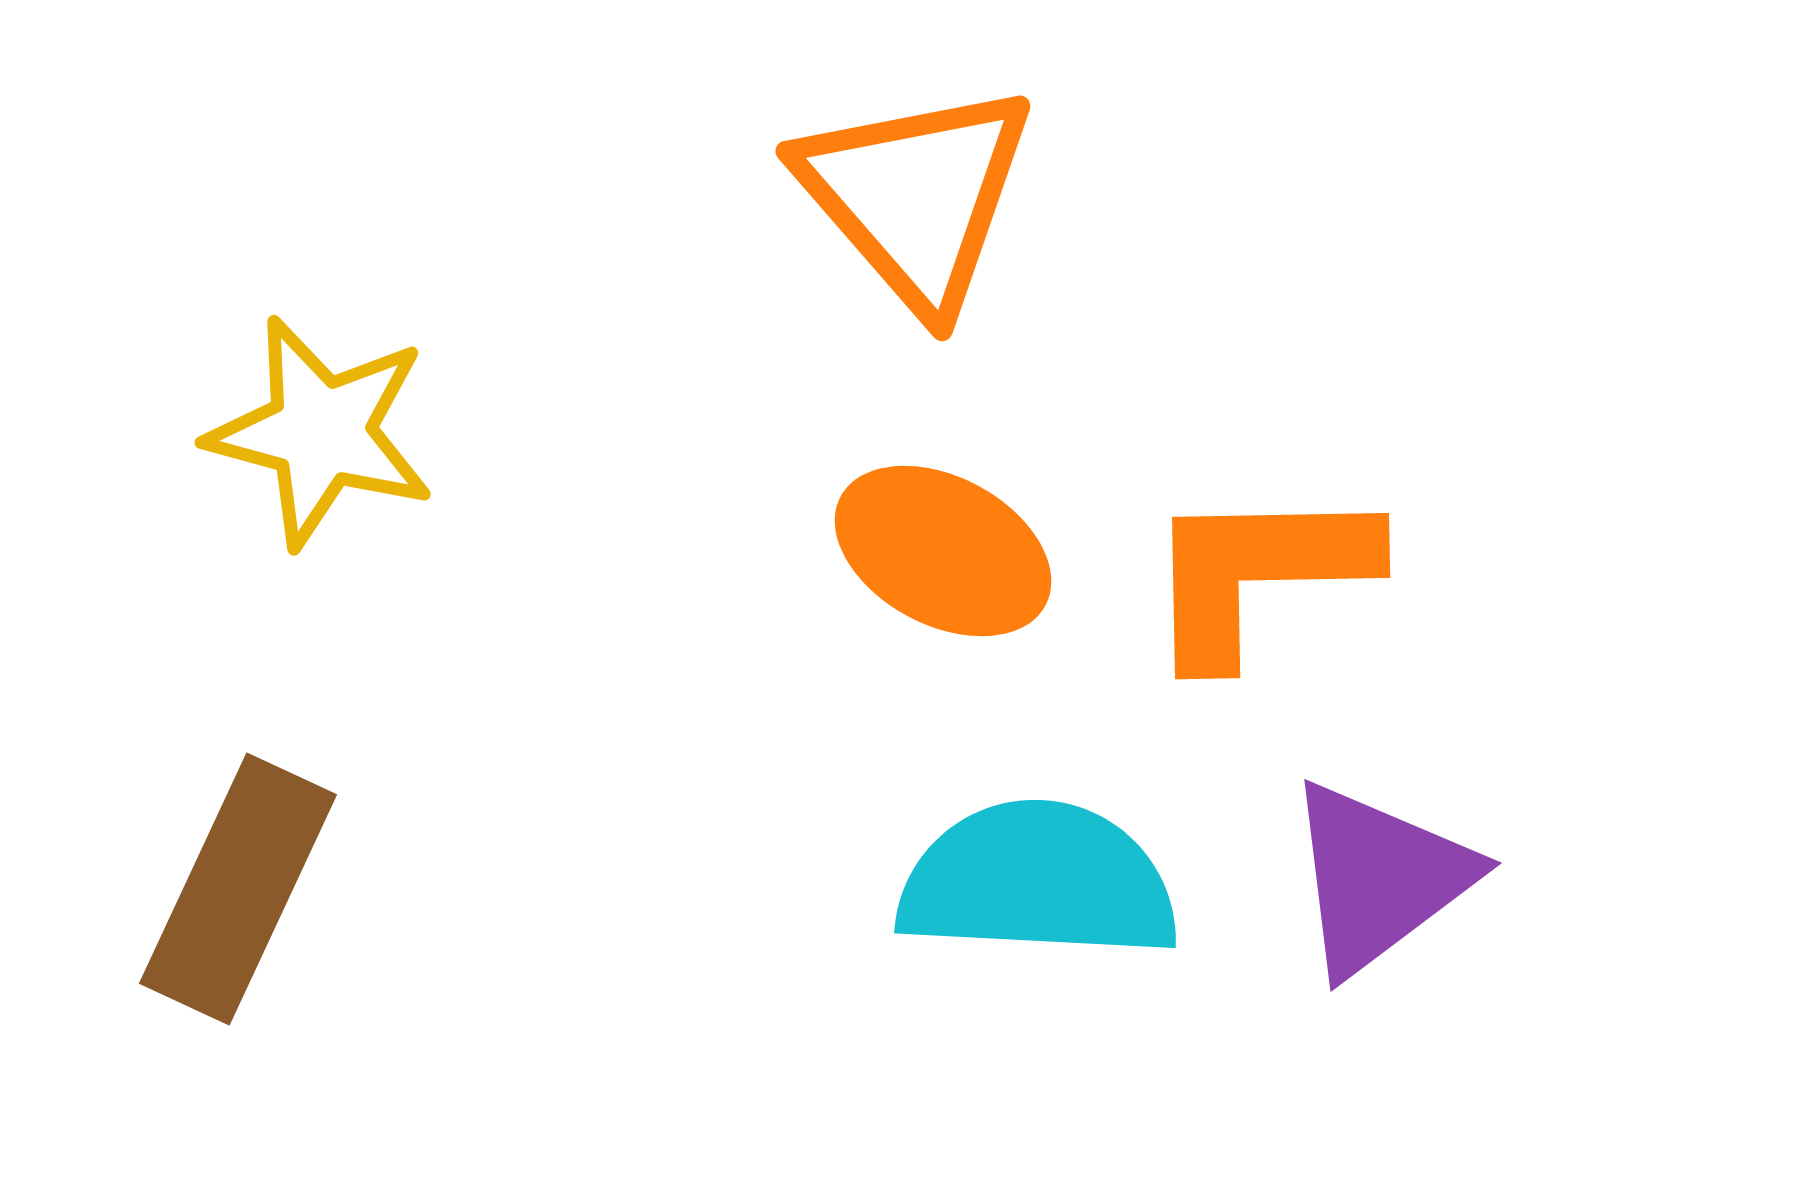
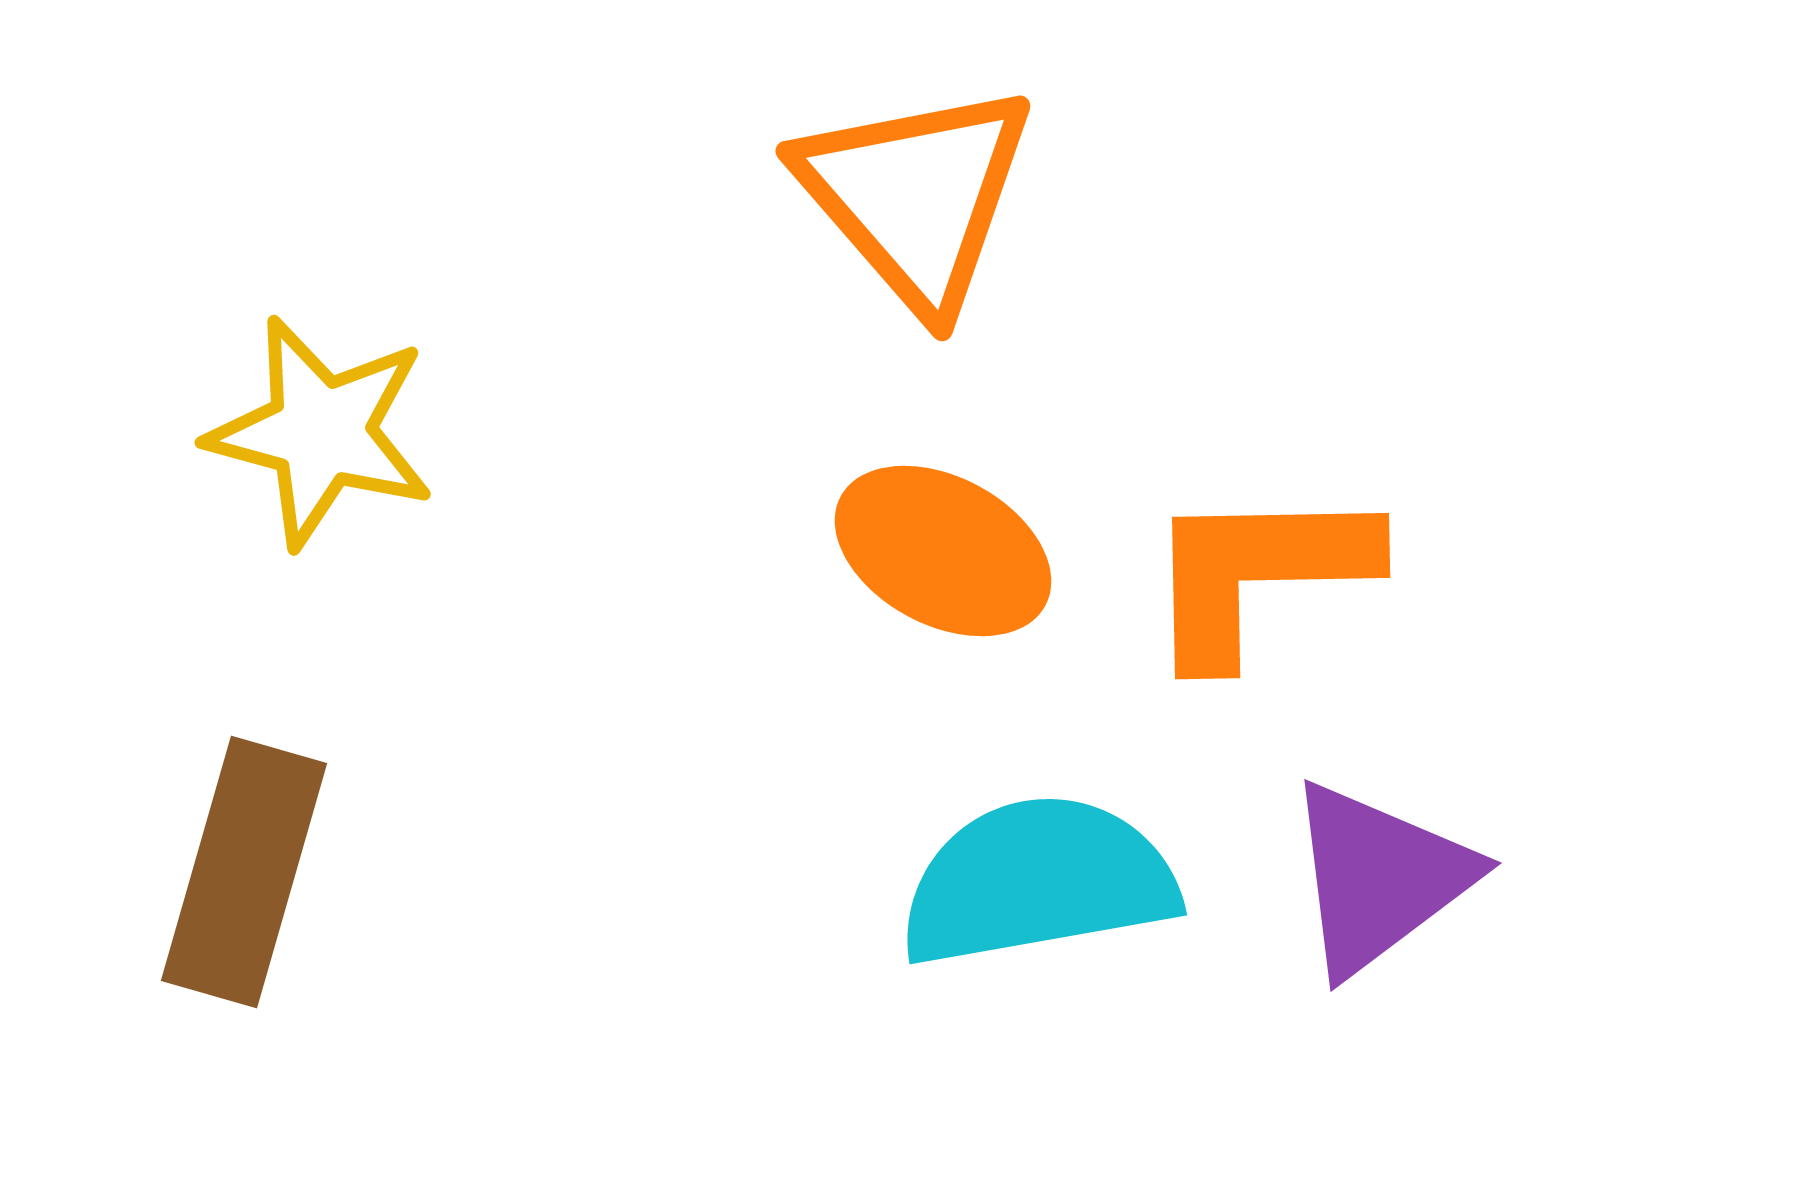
cyan semicircle: rotated 13 degrees counterclockwise
brown rectangle: moved 6 px right, 17 px up; rotated 9 degrees counterclockwise
